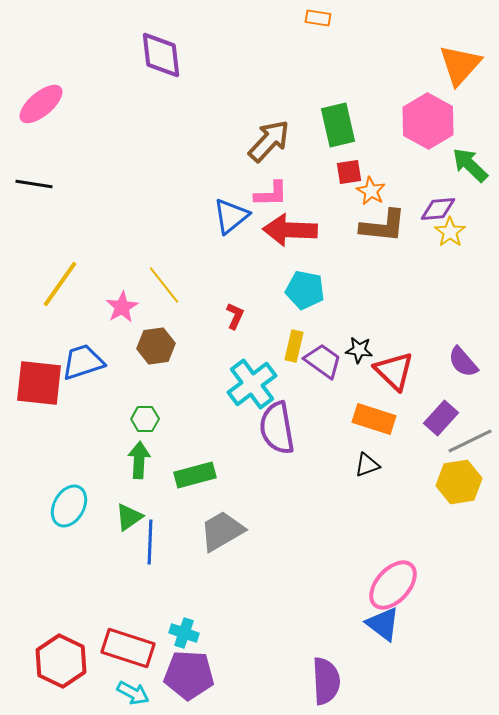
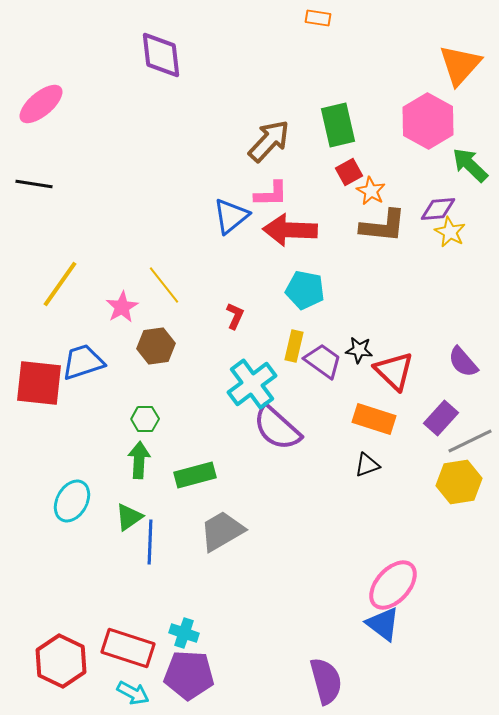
red square at (349, 172): rotated 20 degrees counterclockwise
yellow star at (450, 232): rotated 8 degrees counterclockwise
purple semicircle at (277, 428): rotated 38 degrees counterclockwise
cyan ellipse at (69, 506): moved 3 px right, 5 px up
purple semicircle at (326, 681): rotated 12 degrees counterclockwise
